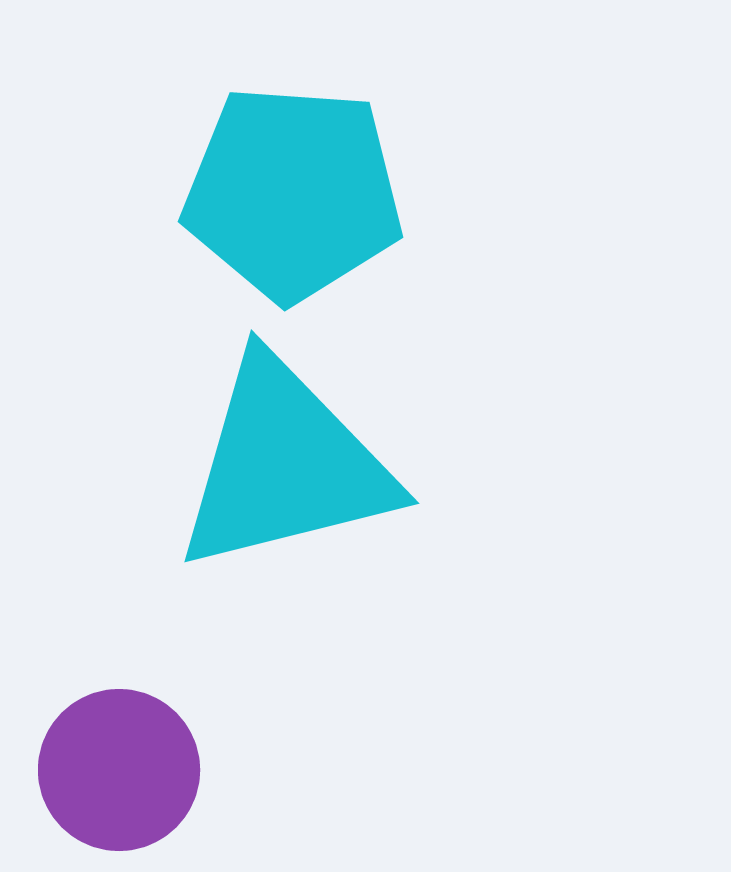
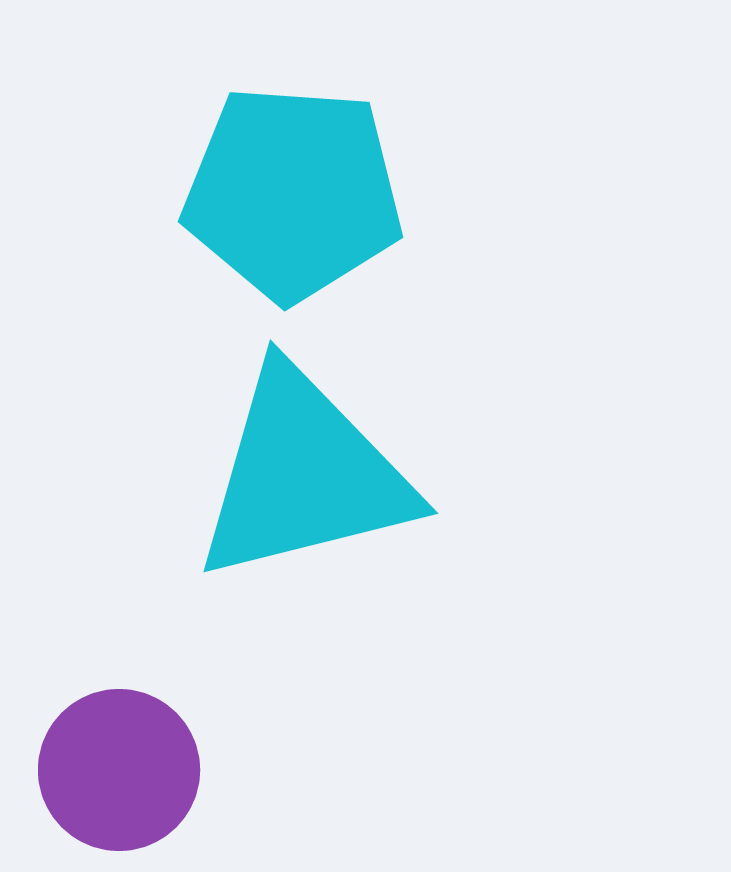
cyan triangle: moved 19 px right, 10 px down
